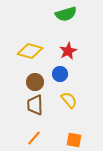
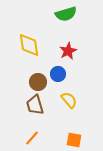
yellow diamond: moved 1 px left, 6 px up; rotated 65 degrees clockwise
blue circle: moved 2 px left
brown circle: moved 3 px right
brown trapezoid: rotated 15 degrees counterclockwise
orange line: moved 2 px left
